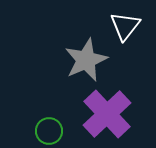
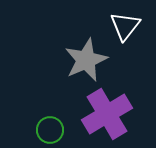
purple cross: rotated 12 degrees clockwise
green circle: moved 1 px right, 1 px up
